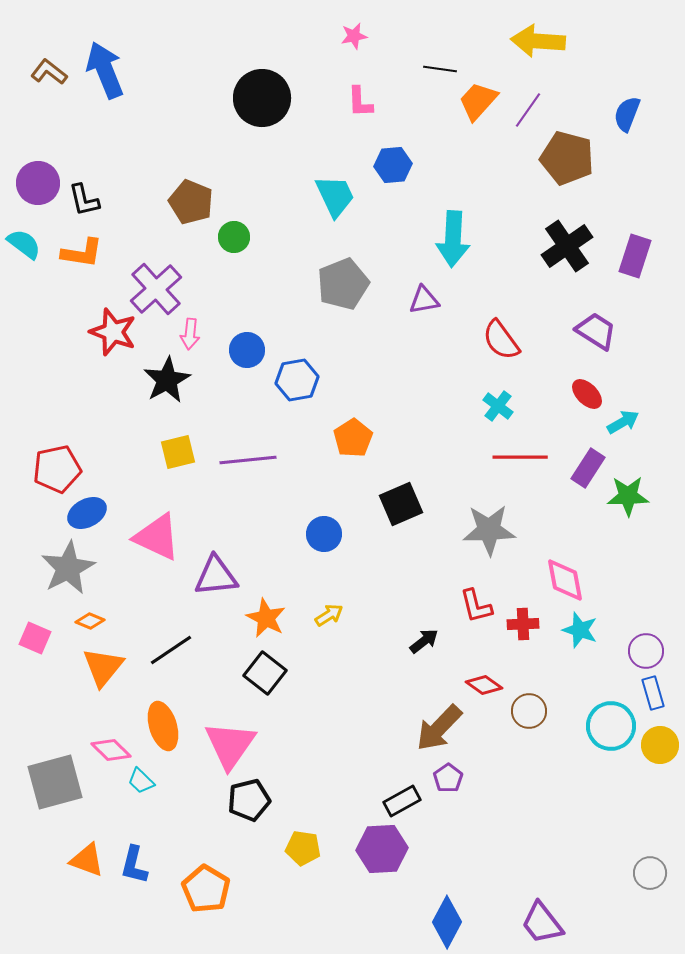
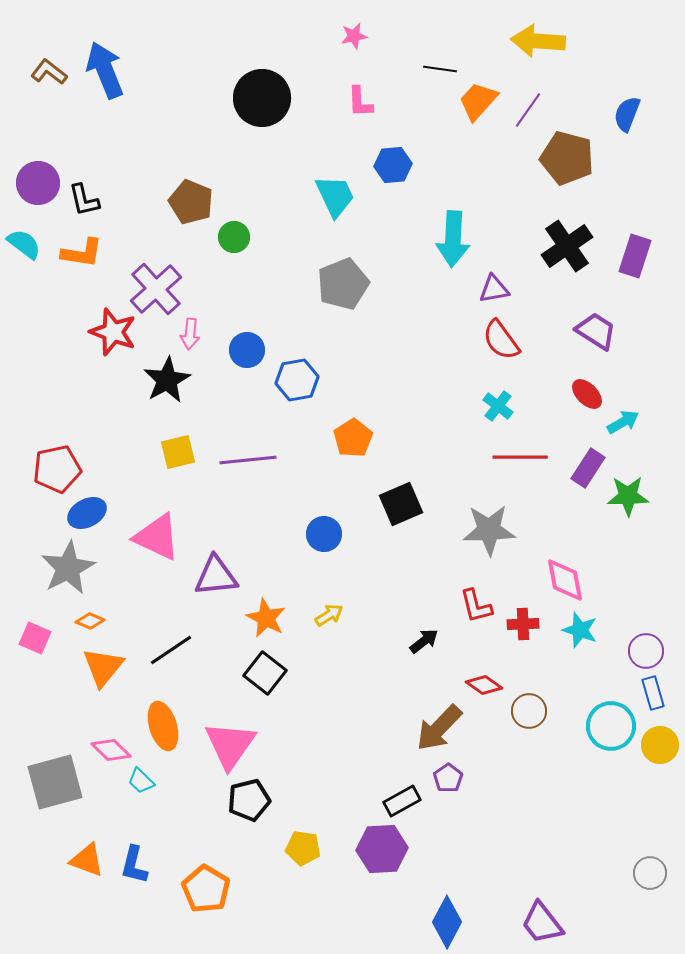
purple triangle at (424, 300): moved 70 px right, 11 px up
